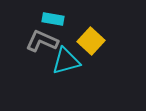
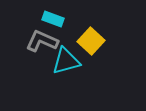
cyan rectangle: rotated 10 degrees clockwise
